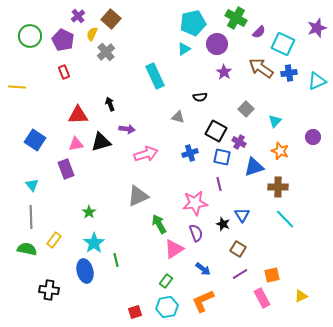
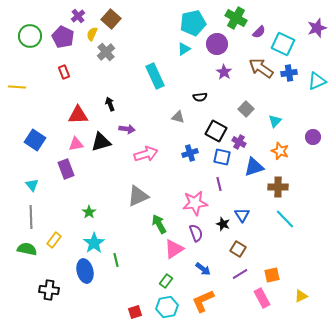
purple pentagon at (63, 40): moved 3 px up
